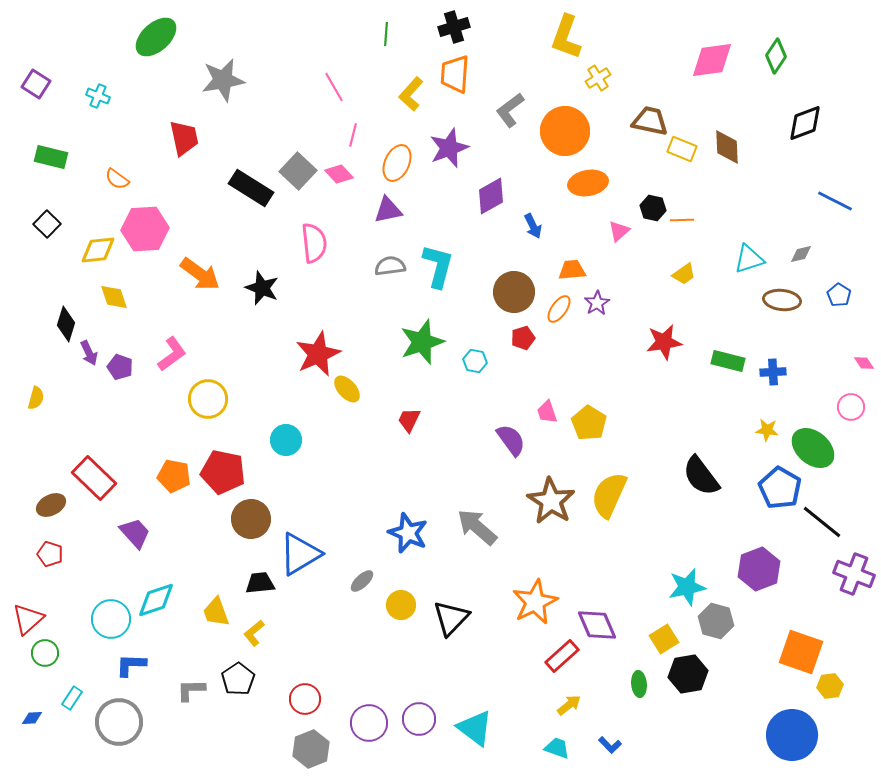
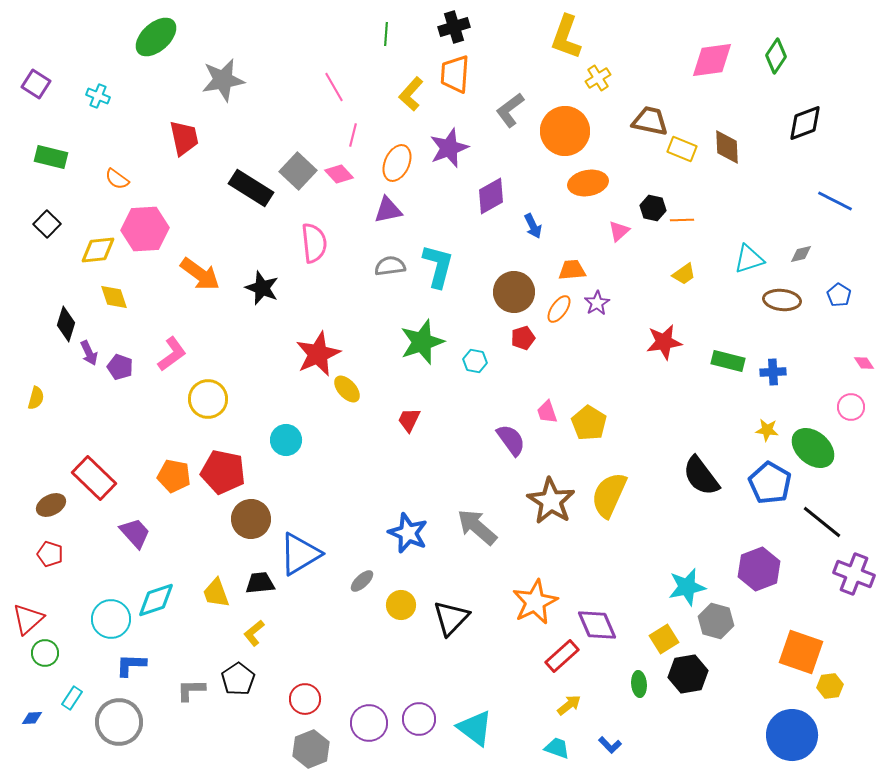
blue pentagon at (780, 488): moved 10 px left, 5 px up
yellow trapezoid at (216, 612): moved 19 px up
